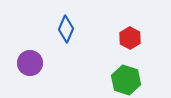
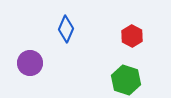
red hexagon: moved 2 px right, 2 px up
